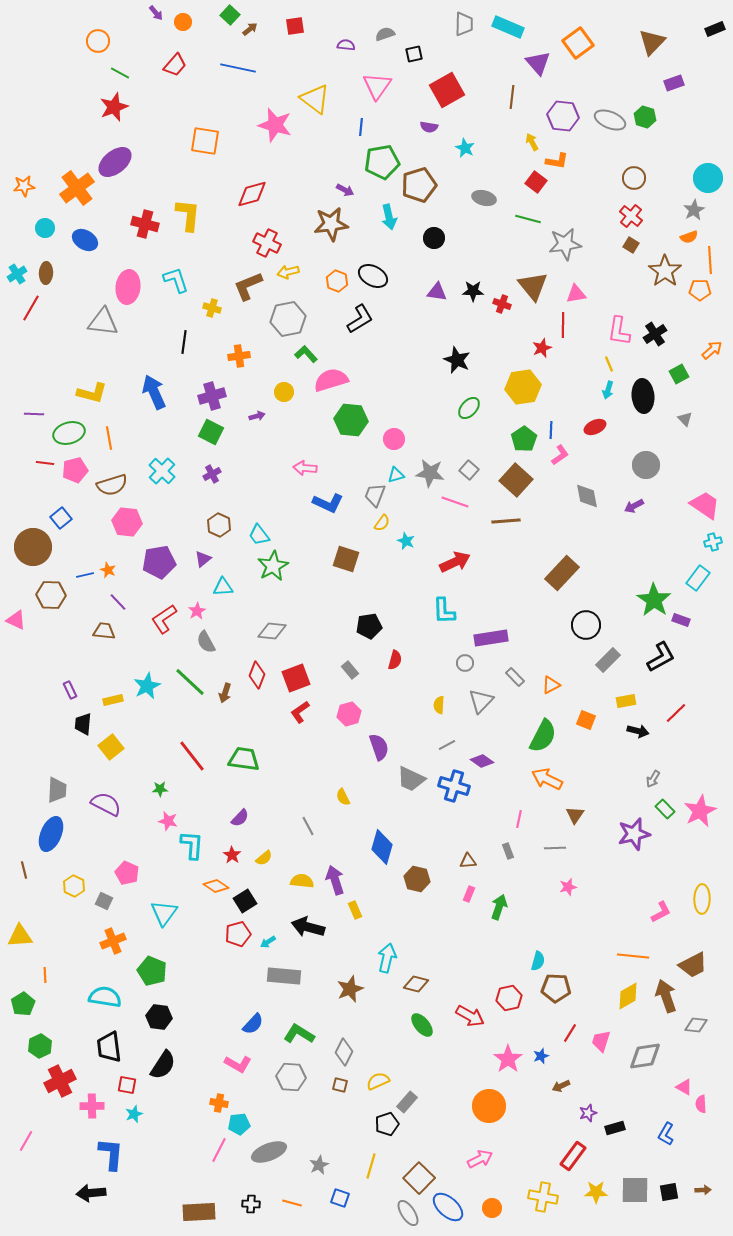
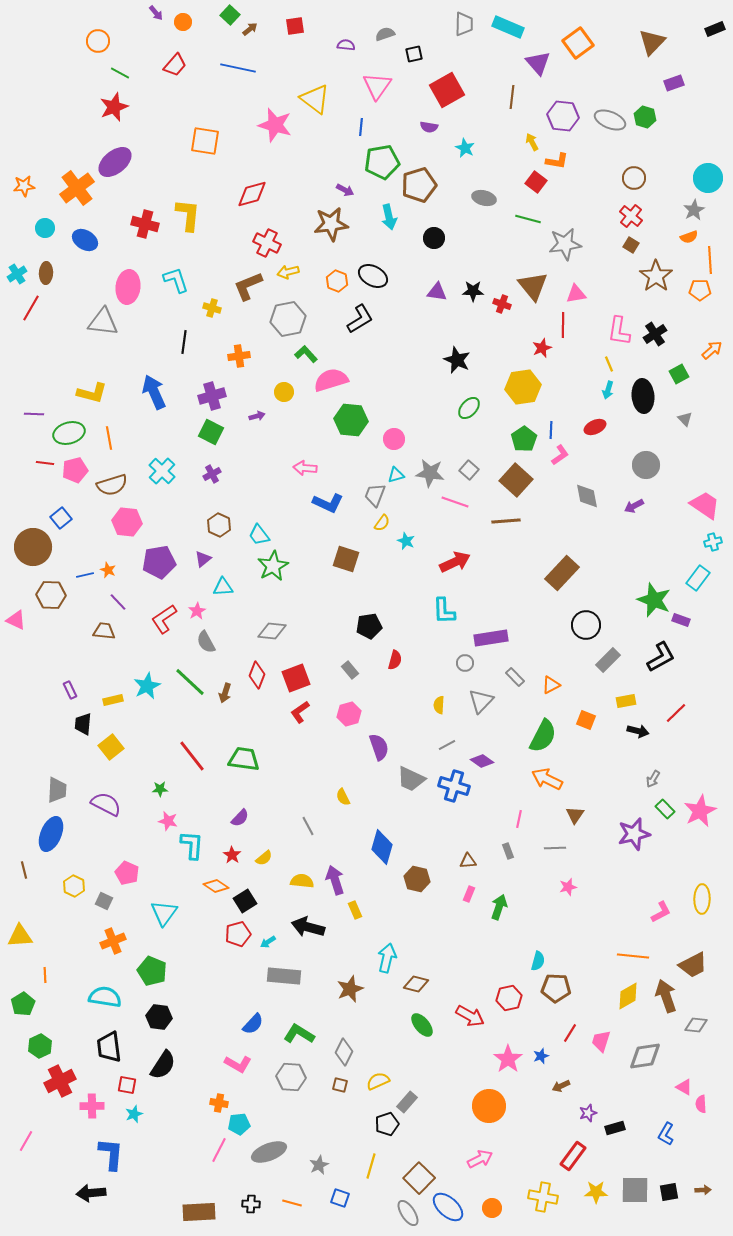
brown star at (665, 271): moved 9 px left, 5 px down
green star at (654, 600): rotated 12 degrees counterclockwise
